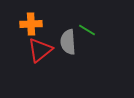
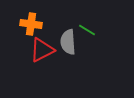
orange cross: rotated 10 degrees clockwise
red triangle: moved 2 px right; rotated 12 degrees clockwise
